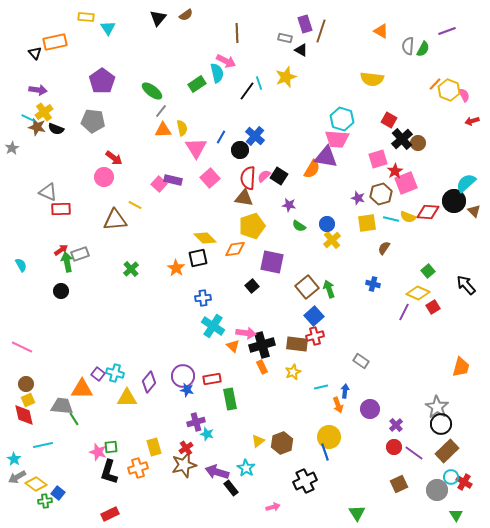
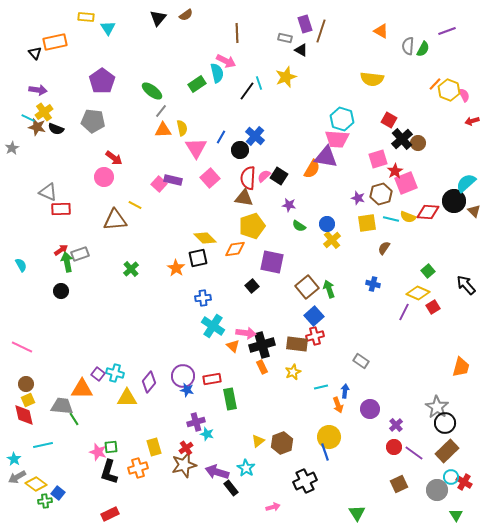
black circle at (441, 424): moved 4 px right, 1 px up
